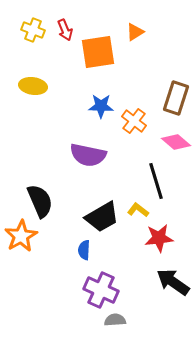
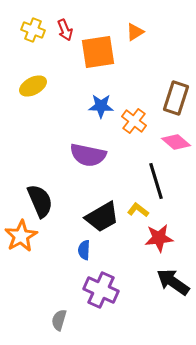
yellow ellipse: rotated 36 degrees counterclockwise
gray semicircle: moved 56 px left; rotated 70 degrees counterclockwise
